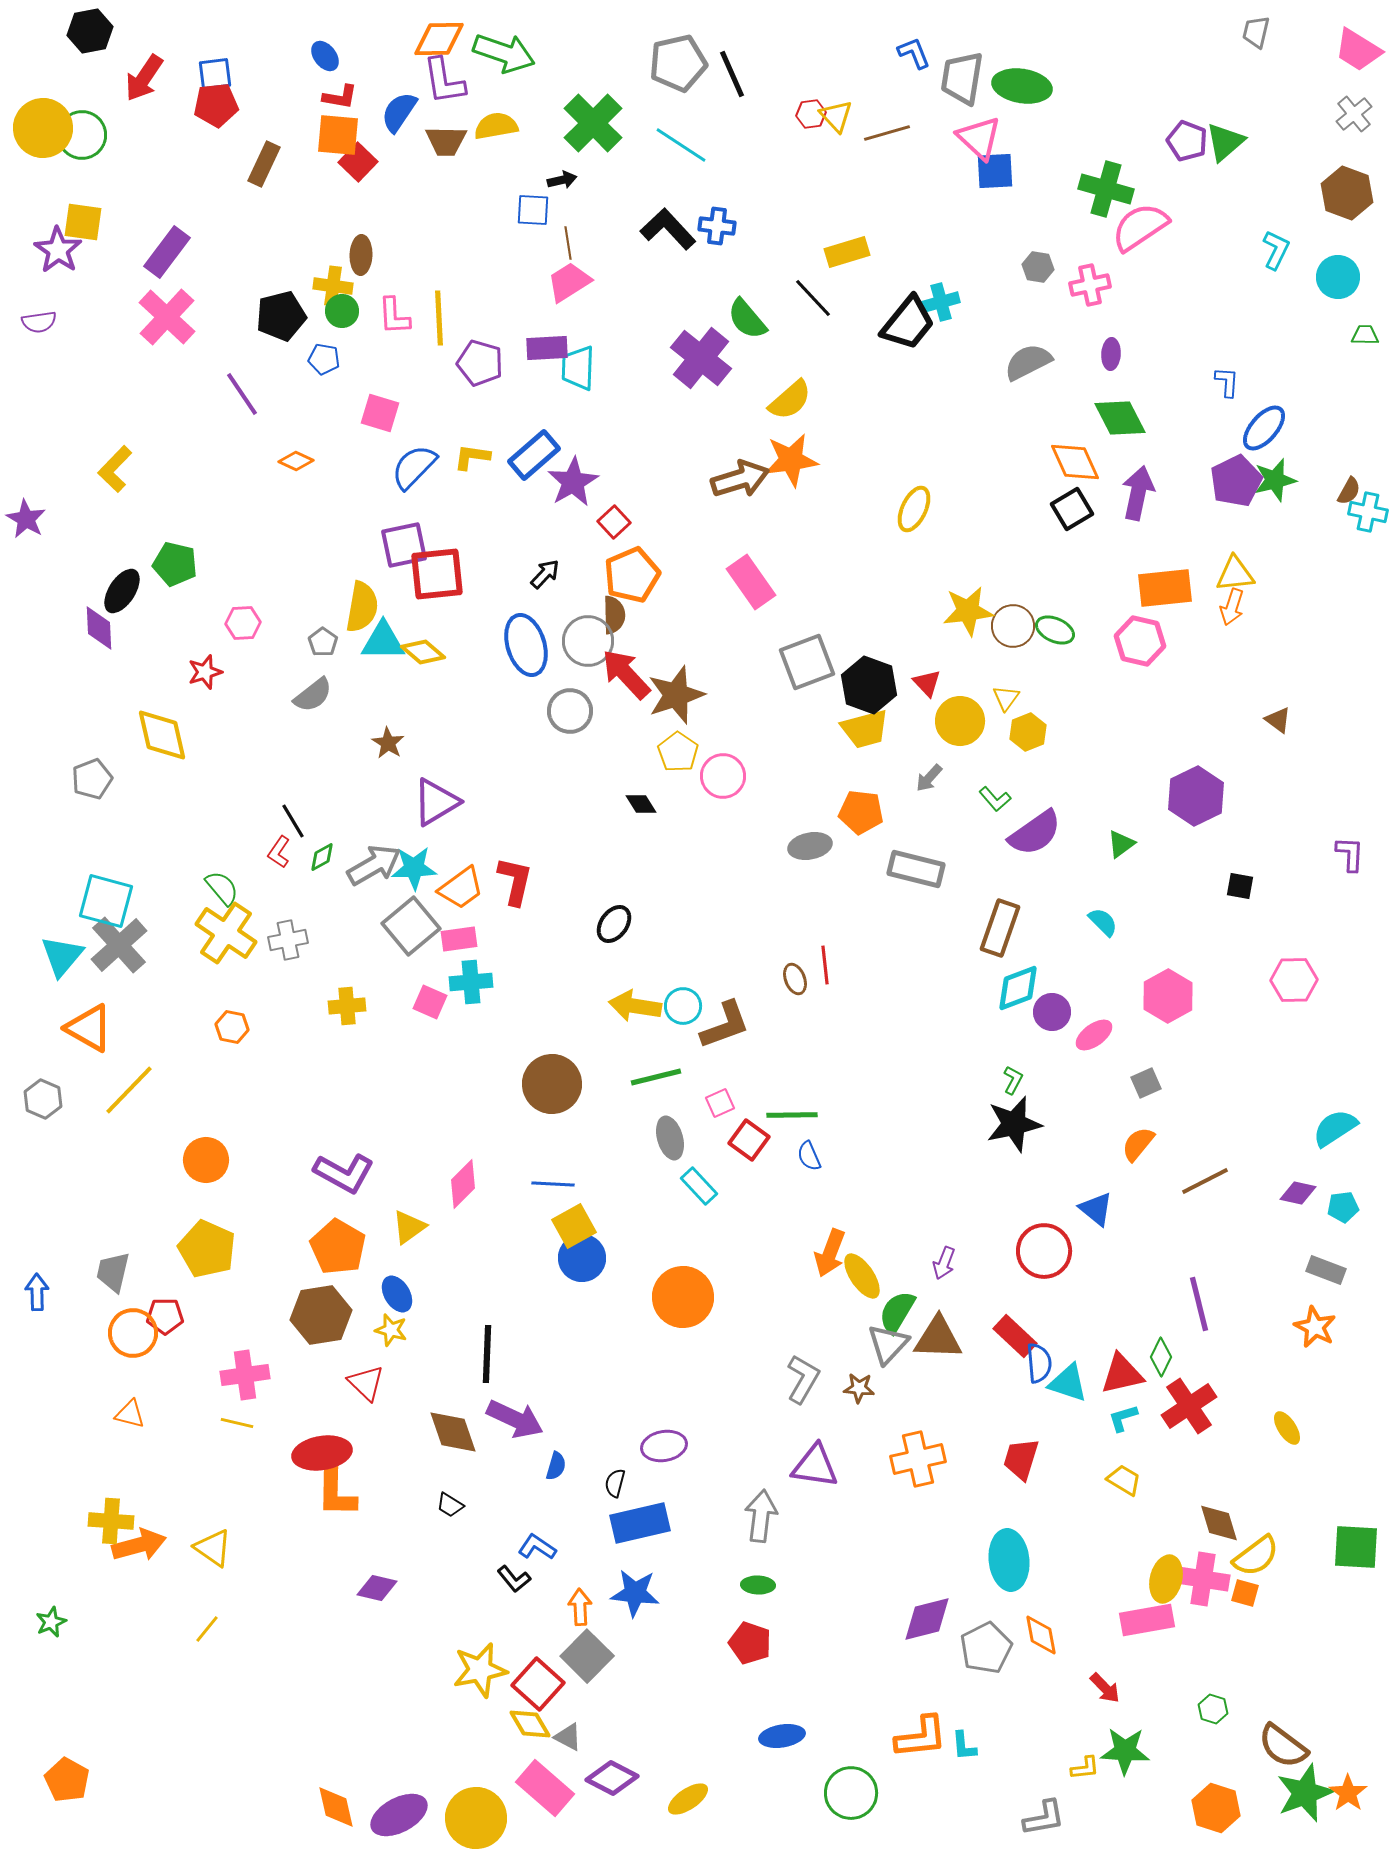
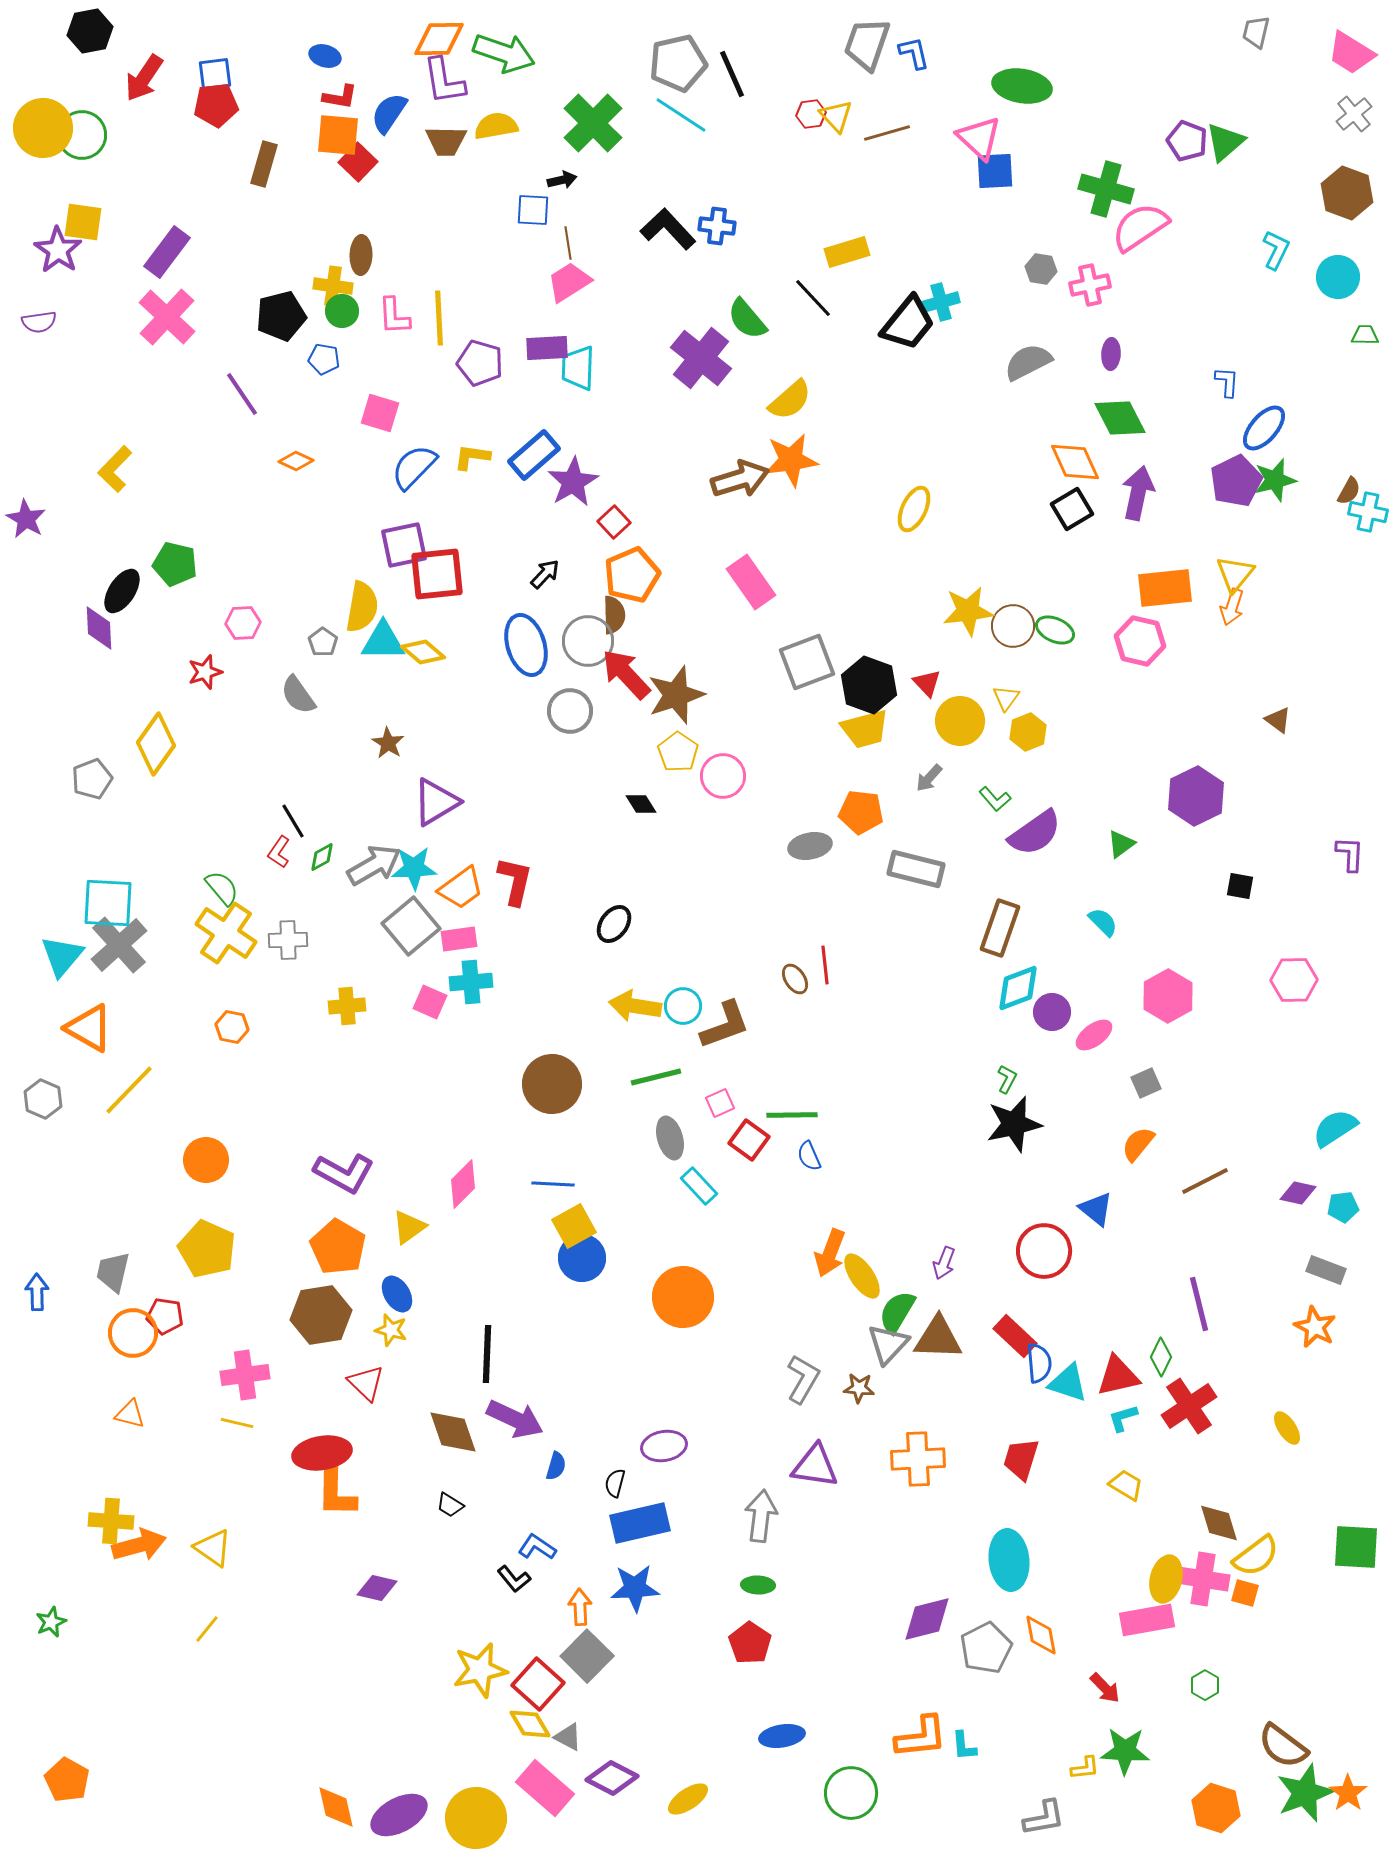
pink trapezoid at (1358, 50): moved 7 px left, 3 px down
blue L-shape at (914, 53): rotated 9 degrees clockwise
blue ellipse at (325, 56): rotated 36 degrees counterclockwise
gray trapezoid at (962, 78): moved 95 px left, 34 px up; rotated 10 degrees clockwise
blue semicircle at (399, 112): moved 10 px left, 1 px down
cyan line at (681, 145): moved 30 px up
brown rectangle at (264, 164): rotated 9 degrees counterclockwise
gray hexagon at (1038, 267): moved 3 px right, 2 px down
yellow triangle at (1235, 574): rotated 45 degrees counterclockwise
gray semicircle at (313, 695): moved 15 px left; rotated 93 degrees clockwise
yellow diamond at (162, 735): moved 6 px left, 9 px down; rotated 48 degrees clockwise
cyan square at (106, 901): moved 2 px right, 2 px down; rotated 12 degrees counterclockwise
gray cross at (288, 940): rotated 9 degrees clockwise
brown ellipse at (795, 979): rotated 12 degrees counterclockwise
green L-shape at (1013, 1080): moved 6 px left, 1 px up
red pentagon at (165, 1316): rotated 9 degrees clockwise
red triangle at (1122, 1374): moved 4 px left, 2 px down
orange cross at (918, 1459): rotated 10 degrees clockwise
yellow trapezoid at (1124, 1480): moved 2 px right, 5 px down
blue star at (635, 1593): moved 5 px up; rotated 9 degrees counterclockwise
red pentagon at (750, 1643): rotated 15 degrees clockwise
green hexagon at (1213, 1709): moved 8 px left, 24 px up; rotated 12 degrees clockwise
